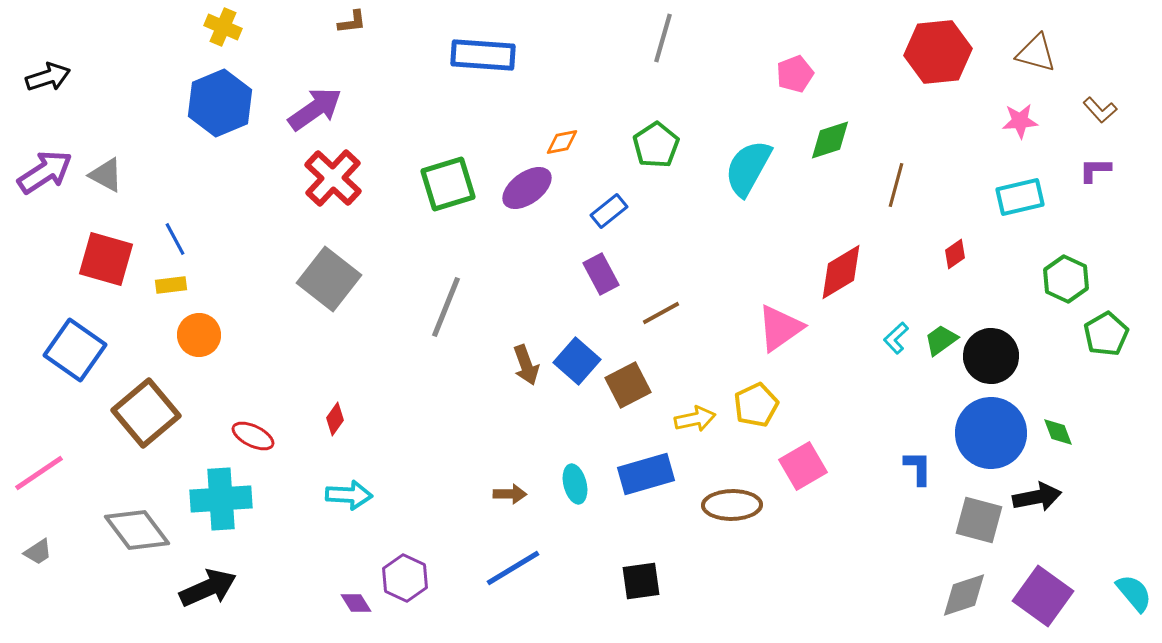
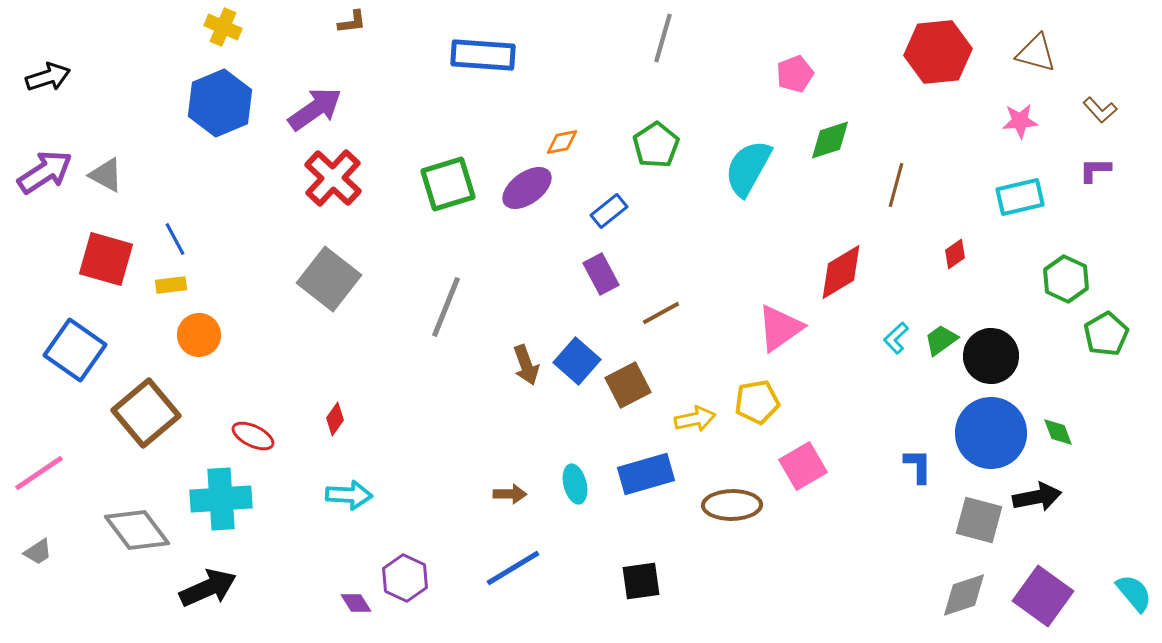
yellow pentagon at (756, 405): moved 1 px right, 3 px up; rotated 15 degrees clockwise
blue L-shape at (918, 468): moved 2 px up
